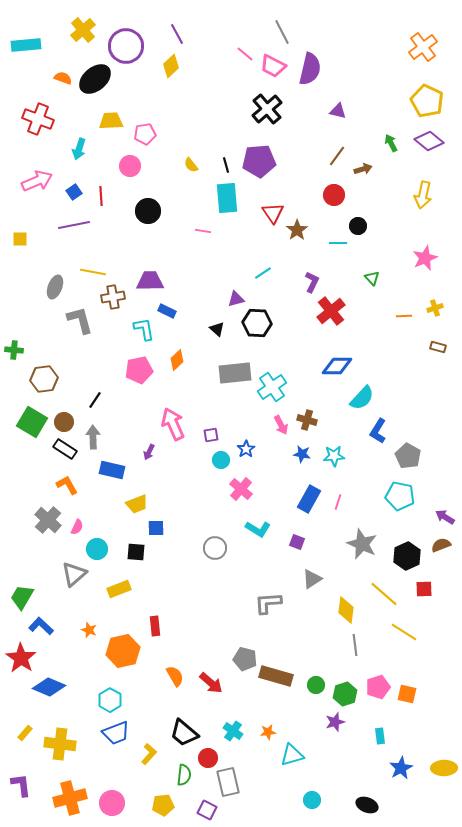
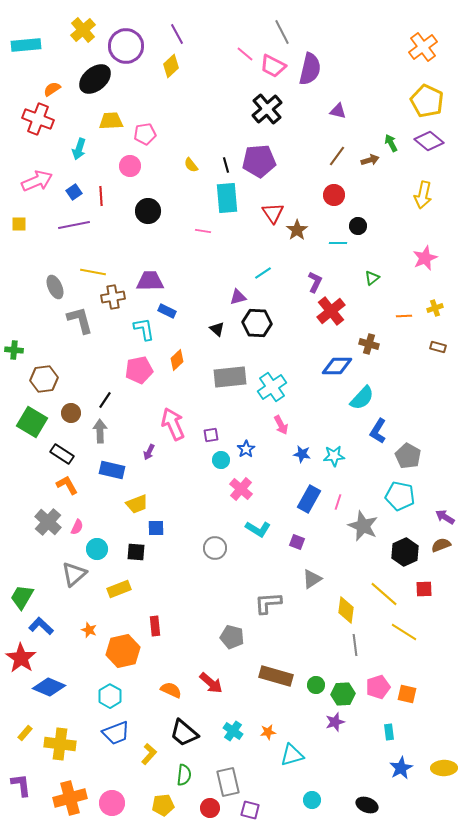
orange semicircle at (63, 78): moved 11 px left, 11 px down; rotated 54 degrees counterclockwise
brown arrow at (363, 169): moved 7 px right, 9 px up
yellow square at (20, 239): moved 1 px left, 15 px up
green triangle at (372, 278): rotated 35 degrees clockwise
purple L-shape at (312, 282): moved 3 px right
gray ellipse at (55, 287): rotated 45 degrees counterclockwise
purple triangle at (236, 299): moved 2 px right, 2 px up
gray rectangle at (235, 373): moved 5 px left, 4 px down
black line at (95, 400): moved 10 px right
brown cross at (307, 420): moved 62 px right, 76 px up
brown circle at (64, 422): moved 7 px right, 9 px up
gray arrow at (93, 437): moved 7 px right, 6 px up
black rectangle at (65, 449): moved 3 px left, 5 px down
gray cross at (48, 520): moved 2 px down
gray star at (362, 544): moved 1 px right, 18 px up
black hexagon at (407, 556): moved 2 px left, 4 px up
gray pentagon at (245, 659): moved 13 px left, 22 px up
orange semicircle at (175, 676): moved 4 px left, 14 px down; rotated 35 degrees counterclockwise
green hexagon at (345, 694): moved 2 px left; rotated 15 degrees clockwise
cyan hexagon at (110, 700): moved 4 px up
cyan rectangle at (380, 736): moved 9 px right, 4 px up
red circle at (208, 758): moved 2 px right, 50 px down
purple square at (207, 810): moved 43 px right; rotated 12 degrees counterclockwise
